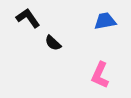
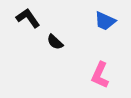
blue trapezoid: rotated 145 degrees counterclockwise
black semicircle: moved 2 px right, 1 px up
